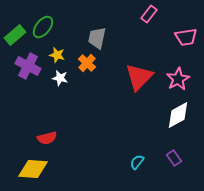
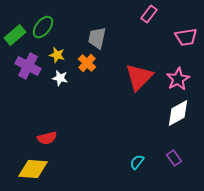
white diamond: moved 2 px up
